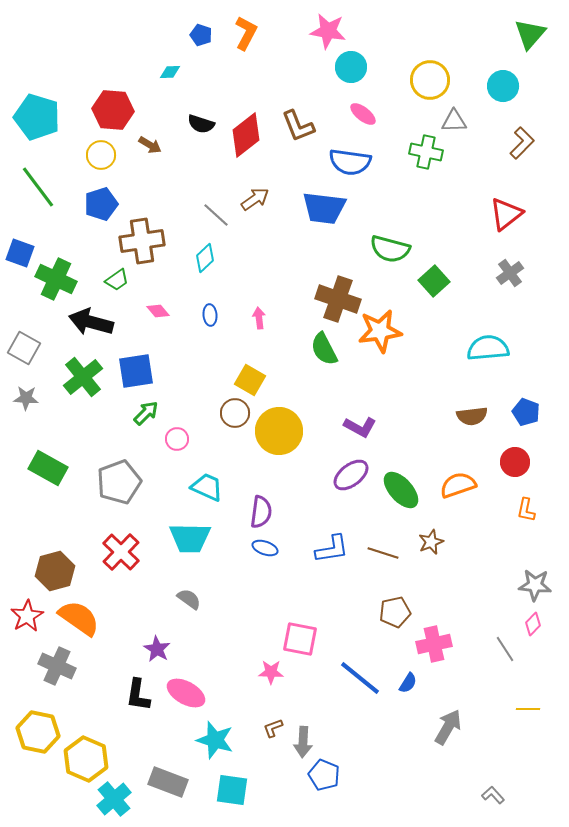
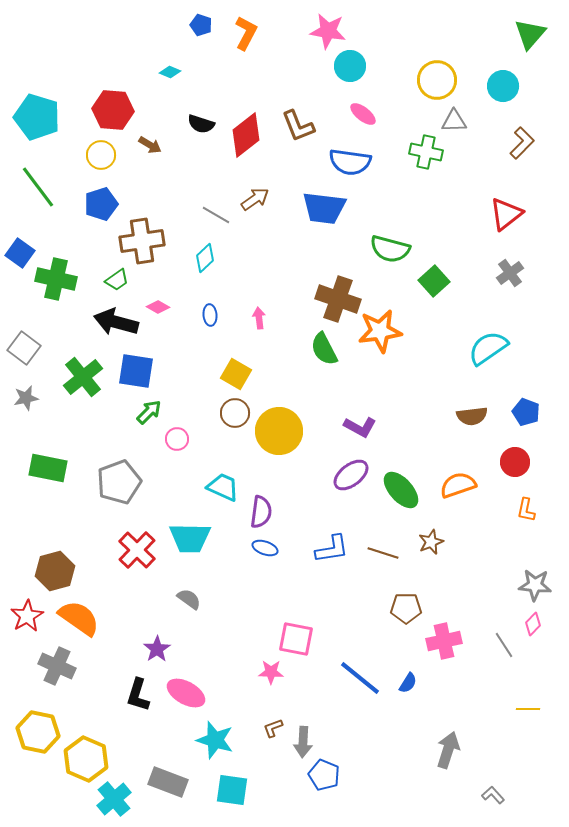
blue pentagon at (201, 35): moved 10 px up
cyan circle at (351, 67): moved 1 px left, 1 px up
cyan diamond at (170, 72): rotated 25 degrees clockwise
yellow circle at (430, 80): moved 7 px right
gray line at (216, 215): rotated 12 degrees counterclockwise
blue square at (20, 253): rotated 16 degrees clockwise
green cross at (56, 279): rotated 12 degrees counterclockwise
pink diamond at (158, 311): moved 4 px up; rotated 20 degrees counterclockwise
black arrow at (91, 322): moved 25 px right
gray square at (24, 348): rotated 8 degrees clockwise
cyan semicircle at (488, 348): rotated 30 degrees counterclockwise
blue square at (136, 371): rotated 18 degrees clockwise
yellow square at (250, 380): moved 14 px left, 6 px up
gray star at (26, 398): rotated 15 degrees counterclockwise
green arrow at (146, 413): moved 3 px right, 1 px up
green rectangle at (48, 468): rotated 18 degrees counterclockwise
cyan trapezoid at (207, 487): moved 16 px right
red cross at (121, 552): moved 16 px right, 2 px up
brown pentagon at (395, 612): moved 11 px right, 4 px up; rotated 12 degrees clockwise
pink square at (300, 639): moved 4 px left
pink cross at (434, 644): moved 10 px right, 3 px up
purple star at (157, 649): rotated 8 degrees clockwise
gray line at (505, 649): moved 1 px left, 4 px up
black L-shape at (138, 695): rotated 8 degrees clockwise
gray arrow at (448, 727): moved 23 px down; rotated 12 degrees counterclockwise
